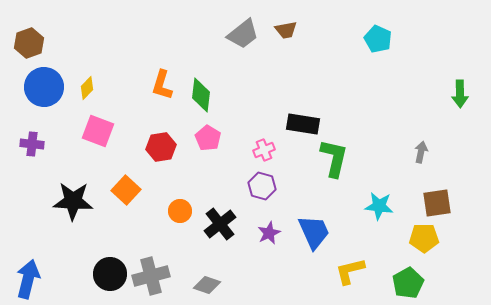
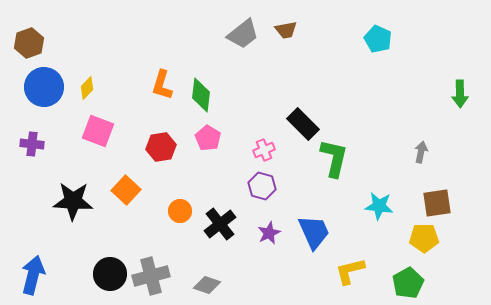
black rectangle: rotated 36 degrees clockwise
blue arrow: moved 5 px right, 4 px up
